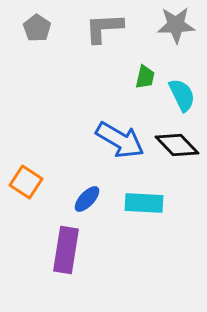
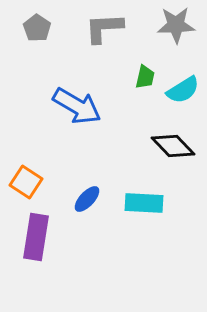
cyan semicircle: moved 1 px right, 5 px up; rotated 84 degrees clockwise
blue arrow: moved 43 px left, 34 px up
black diamond: moved 4 px left, 1 px down
purple rectangle: moved 30 px left, 13 px up
